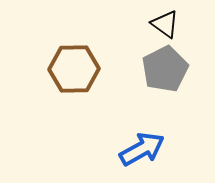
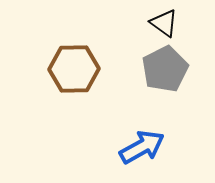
black triangle: moved 1 px left, 1 px up
blue arrow: moved 2 px up
